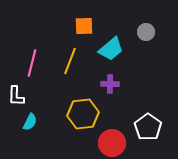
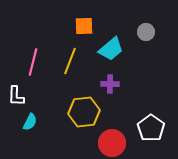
pink line: moved 1 px right, 1 px up
yellow hexagon: moved 1 px right, 2 px up
white pentagon: moved 3 px right, 1 px down
